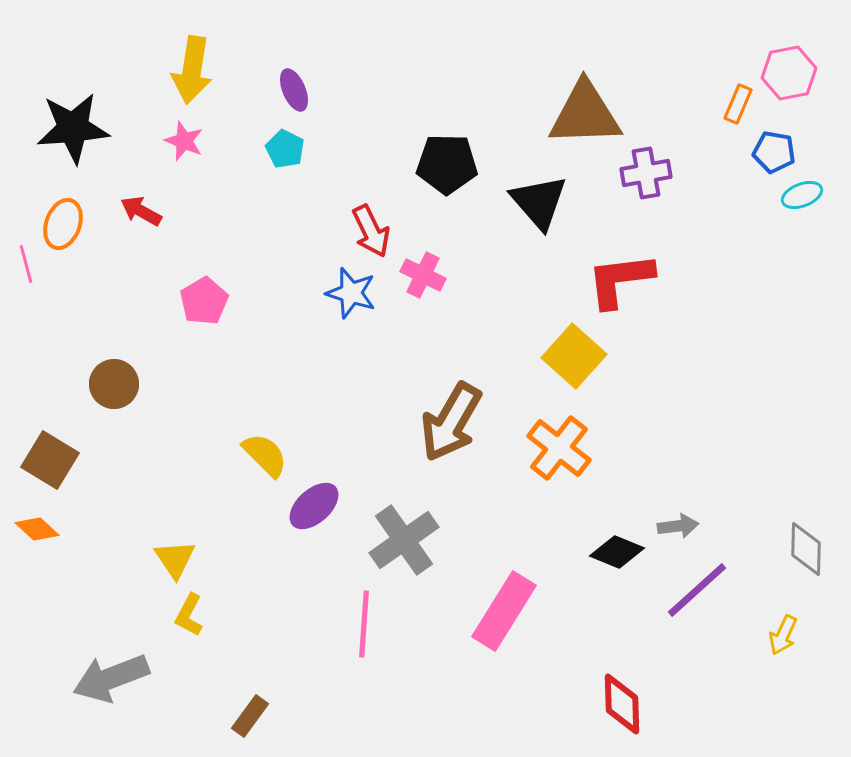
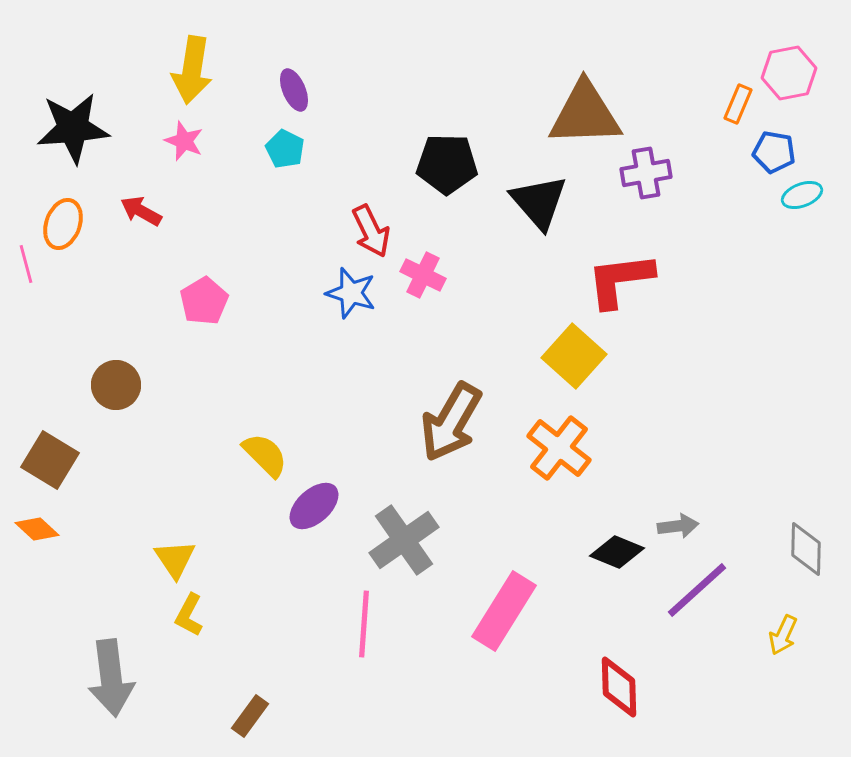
brown circle at (114, 384): moved 2 px right, 1 px down
gray arrow at (111, 678): rotated 76 degrees counterclockwise
red diamond at (622, 704): moved 3 px left, 17 px up
